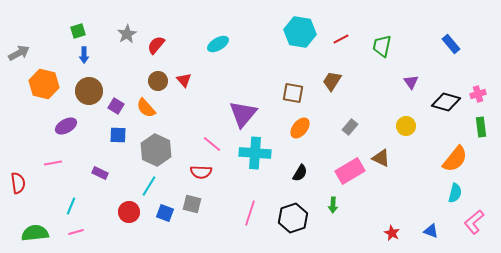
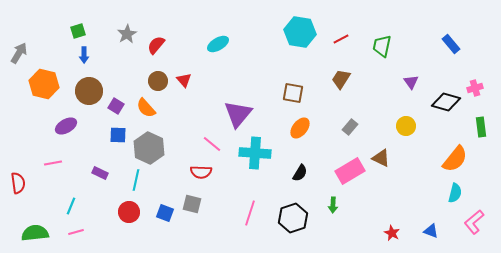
gray arrow at (19, 53): rotated 30 degrees counterclockwise
brown trapezoid at (332, 81): moved 9 px right, 2 px up
pink cross at (478, 94): moved 3 px left, 6 px up
purple triangle at (243, 114): moved 5 px left
gray hexagon at (156, 150): moved 7 px left, 2 px up
cyan line at (149, 186): moved 13 px left, 6 px up; rotated 20 degrees counterclockwise
